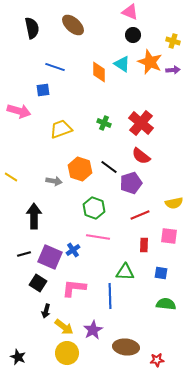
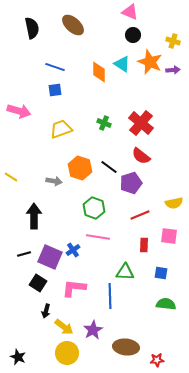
blue square at (43, 90): moved 12 px right
orange hexagon at (80, 169): moved 1 px up
